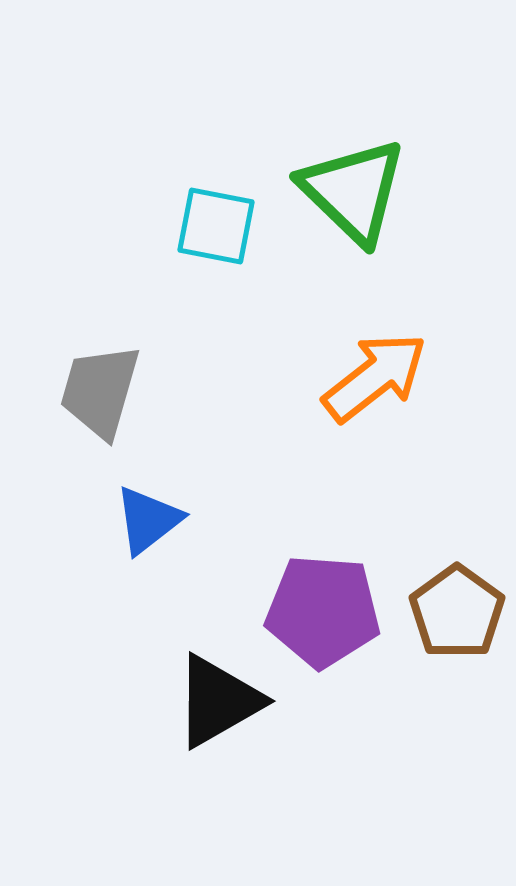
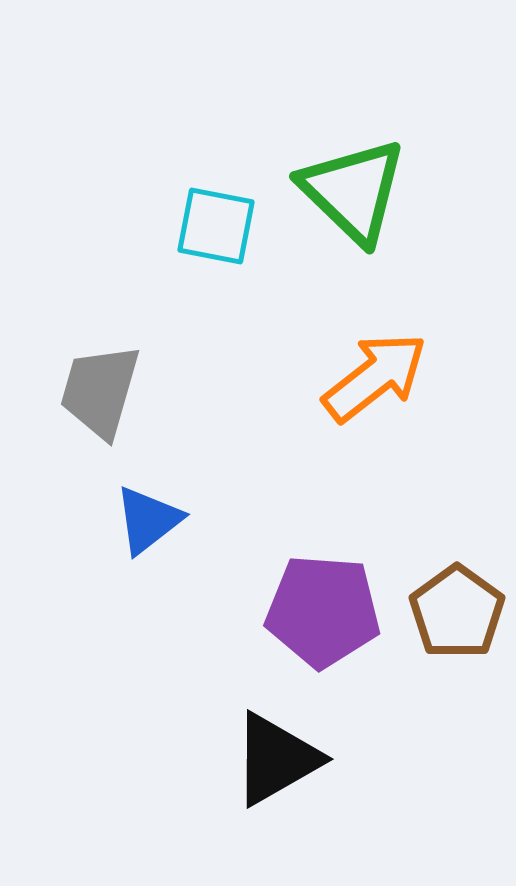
black triangle: moved 58 px right, 58 px down
